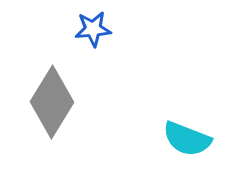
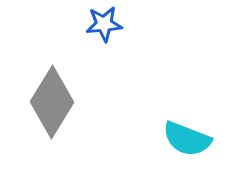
blue star: moved 11 px right, 5 px up
